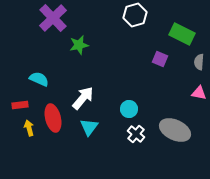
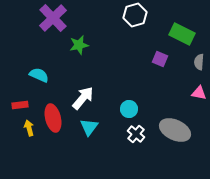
cyan semicircle: moved 4 px up
